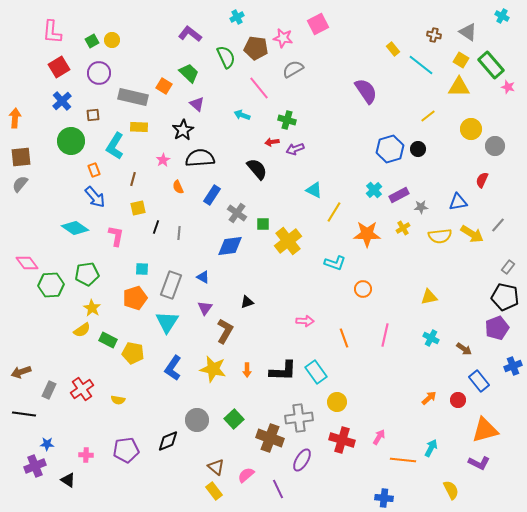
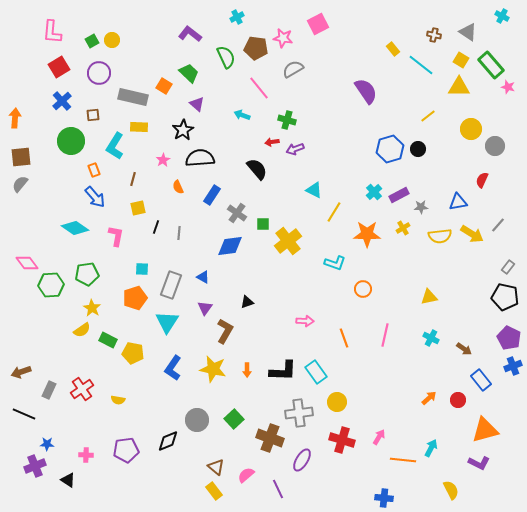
cyan cross at (374, 190): moved 2 px down
purple pentagon at (497, 328): moved 12 px right, 10 px down; rotated 25 degrees counterclockwise
blue rectangle at (479, 381): moved 2 px right, 1 px up
black line at (24, 414): rotated 15 degrees clockwise
gray cross at (299, 418): moved 5 px up
